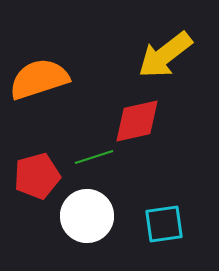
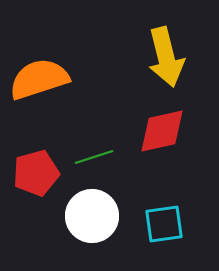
yellow arrow: moved 1 px right, 2 px down; rotated 66 degrees counterclockwise
red diamond: moved 25 px right, 10 px down
red pentagon: moved 1 px left, 3 px up
white circle: moved 5 px right
